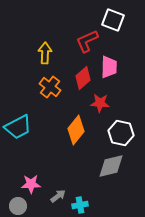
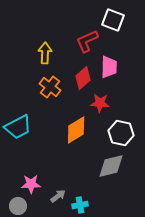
orange diamond: rotated 20 degrees clockwise
